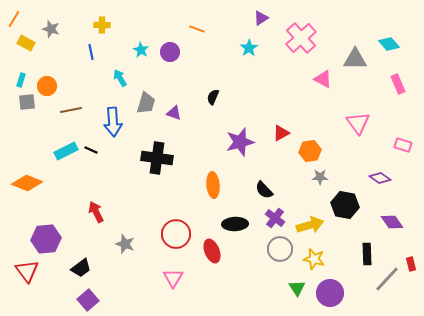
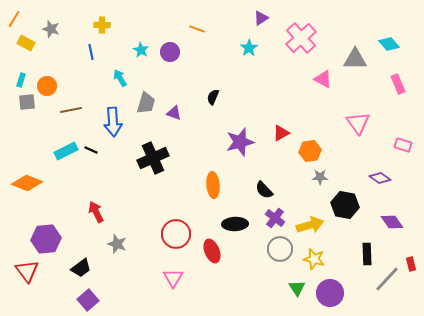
black cross at (157, 158): moved 4 px left; rotated 32 degrees counterclockwise
gray star at (125, 244): moved 8 px left
